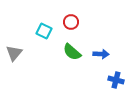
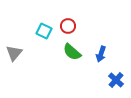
red circle: moved 3 px left, 4 px down
blue arrow: rotated 105 degrees clockwise
blue cross: rotated 28 degrees clockwise
